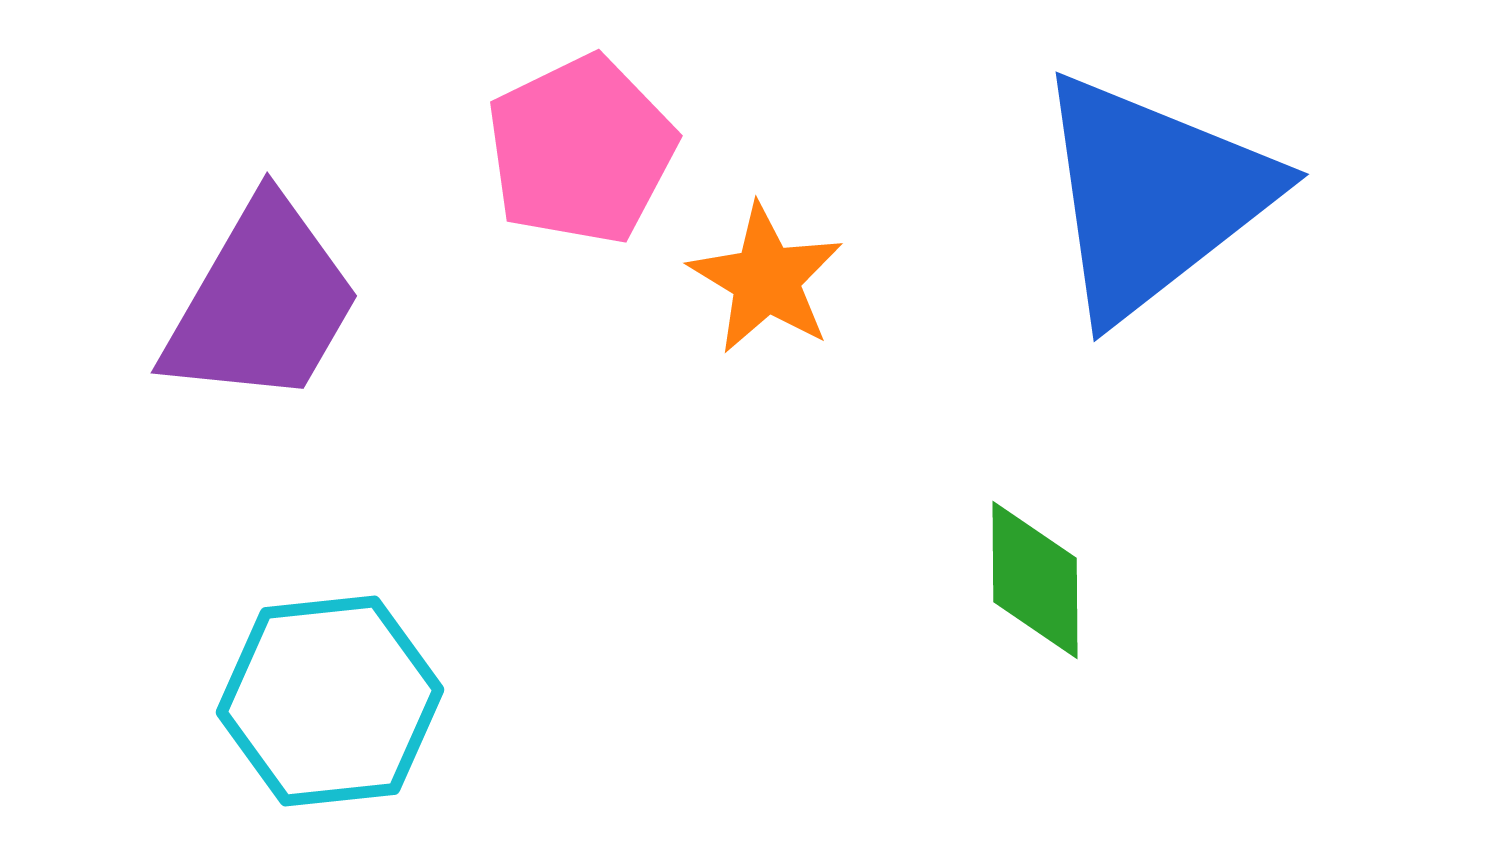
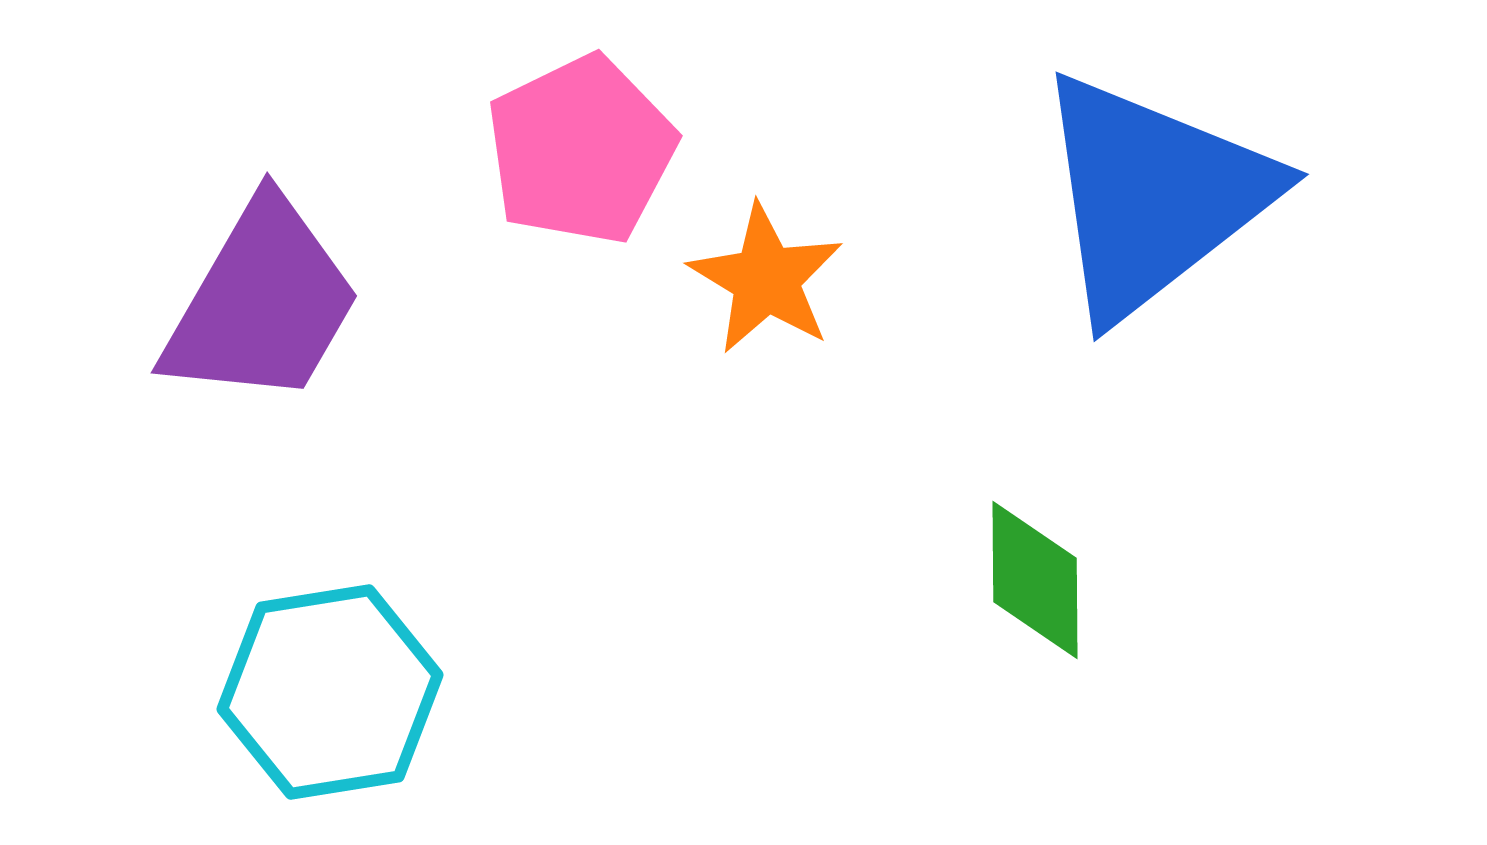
cyan hexagon: moved 9 px up; rotated 3 degrees counterclockwise
